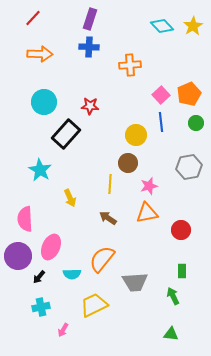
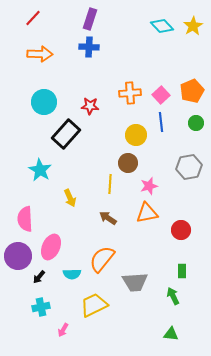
orange cross: moved 28 px down
orange pentagon: moved 3 px right, 3 px up
